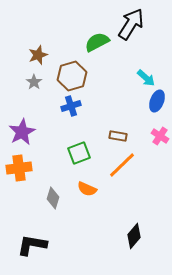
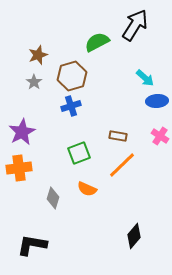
black arrow: moved 4 px right, 1 px down
cyan arrow: moved 1 px left
blue ellipse: rotated 65 degrees clockwise
